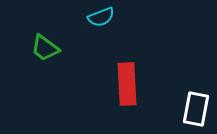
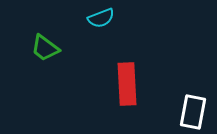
cyan semicircle: moved 1 px down
white rectangle: moved 3 px left, 3 px down
